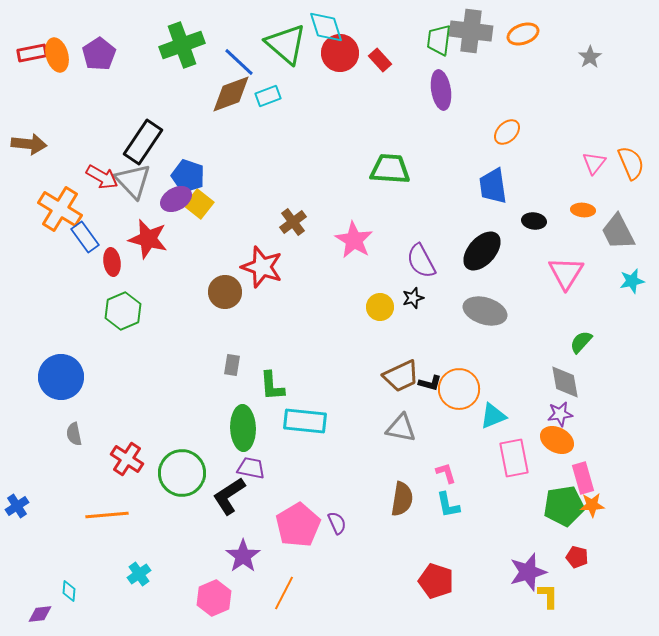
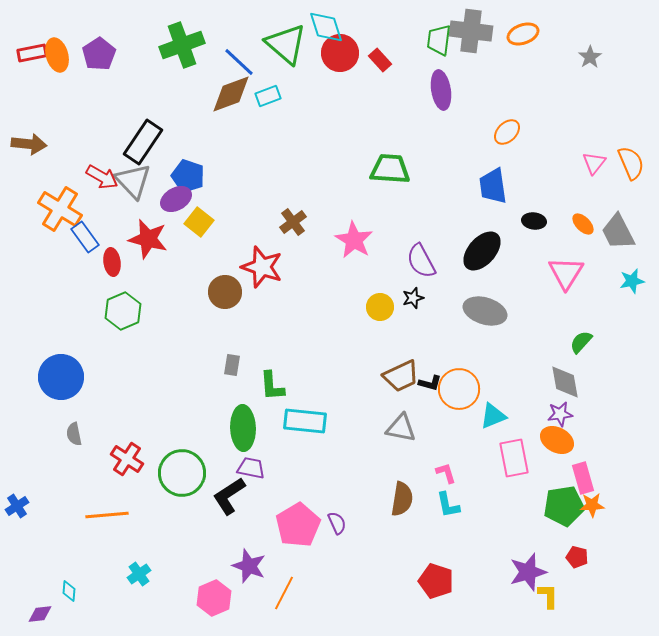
yellow square at (199, 204): moved 18 px down
orange ellipse at (583, 210): moved 14 px down; rotated 40 degrees clockwise
purple star at (243, 556): moved 6 px right, 10 px down; rotated 16 degrees counterclockwise
